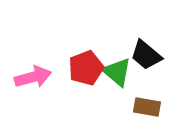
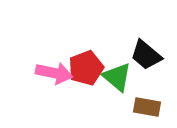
green triangle: moved 5 px down
pink arrow: moved 21 px right, 4 px up; rotated 27 degrees clockwise
